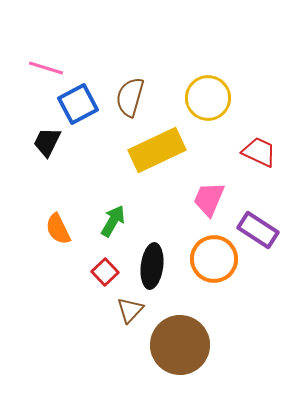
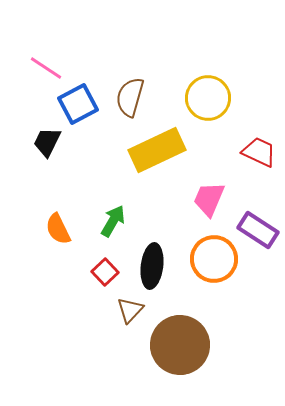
pink line: rotated 16 degrees clockwise
